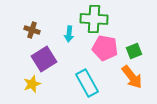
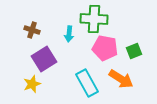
orange arrow: moved 11 px left, 2 px down; rotated 20 degrees counterclockwise
